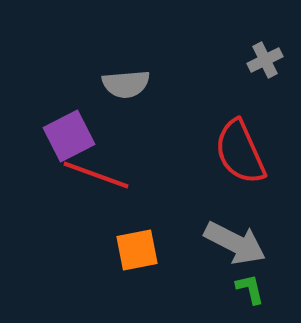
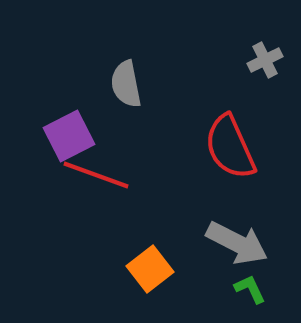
gray semicircle: rotated 84 degrees clockwise
red semicircle: moved 10 px left, 5 px up
gray arrow: moved 2 px right
orange square: moved 13 px right, 19 px down; rotated 27 degrees counterclockwise
green L-shape: rotated 12 degrees counterclockwise
